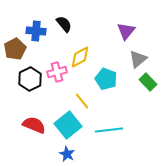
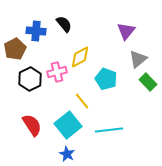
red semicircle: moved 2 px left; rotated 35 degrees clockwise
